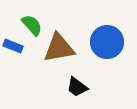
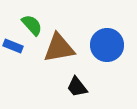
blue circle: moved 3 px down
black trapezoid: rotated 15 degrees clockwise
